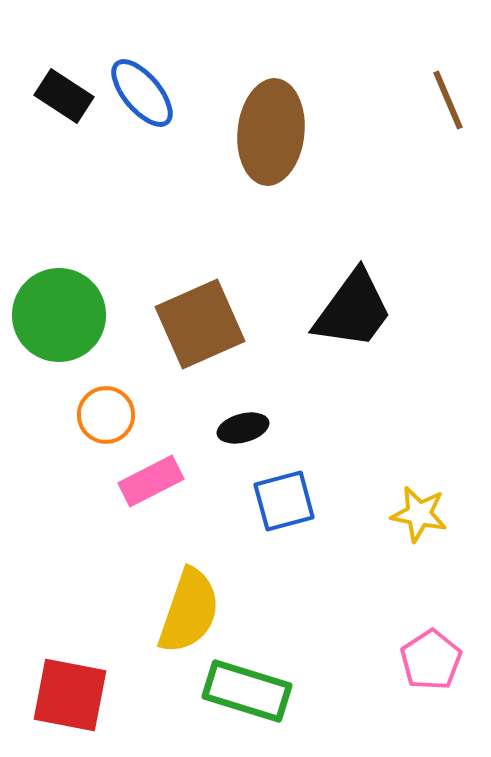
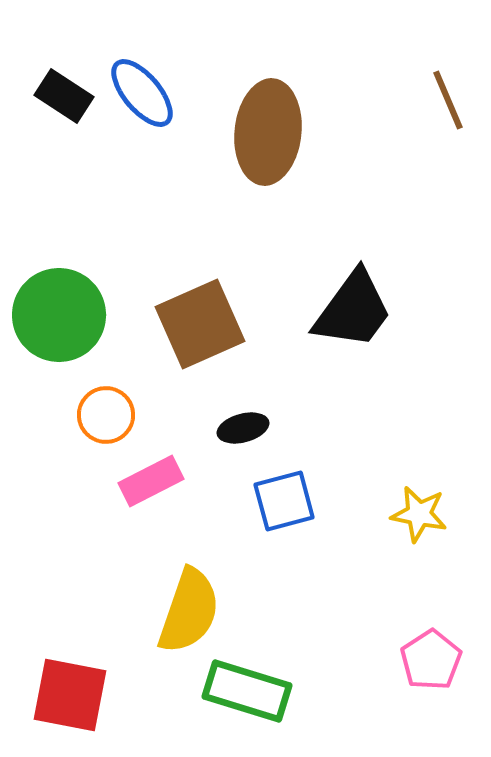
brown ellipse: moved 3 px left
